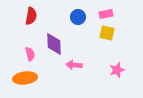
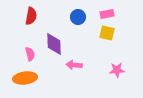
pink rectangle: moved 1 px right
pink star: rotated 14 degrees clockwise
